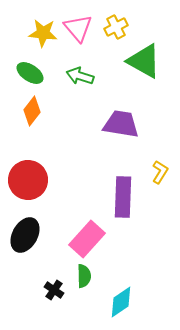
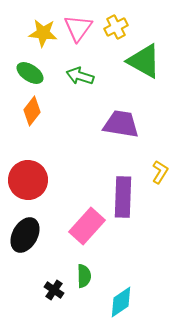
pink triangle: rotated 16 degrees clockwise
pink rectangle: moved 13 px up
